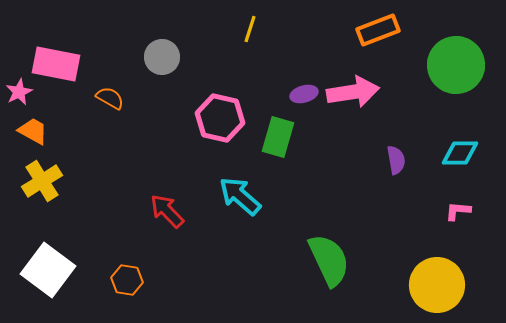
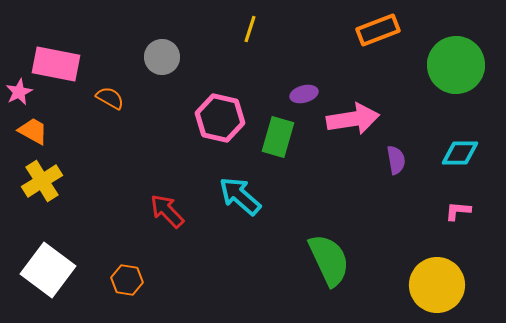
pink arrow: moved 27 px down
